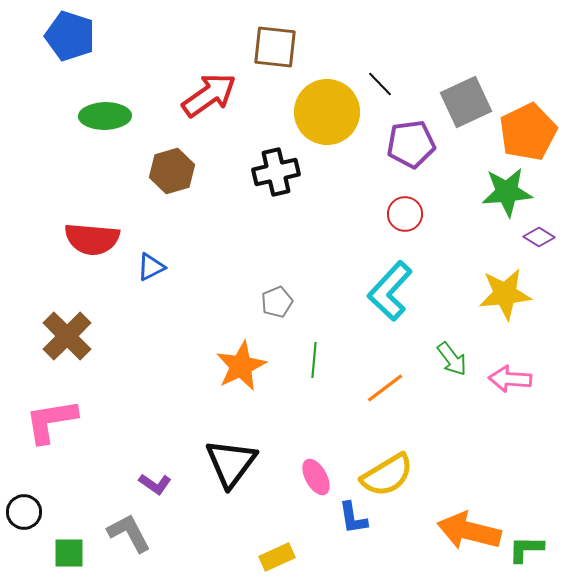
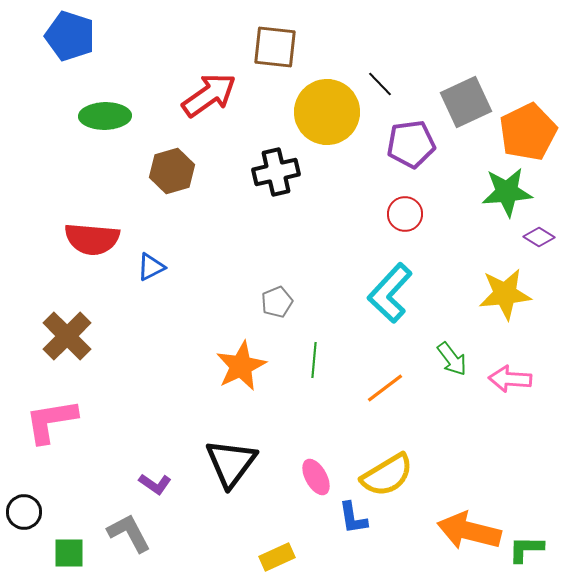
cyan L-shape: moved 2 px down
